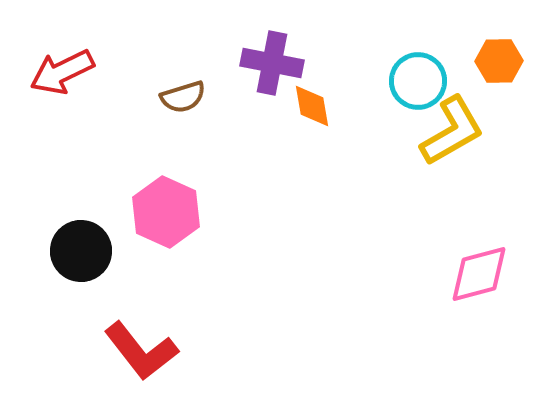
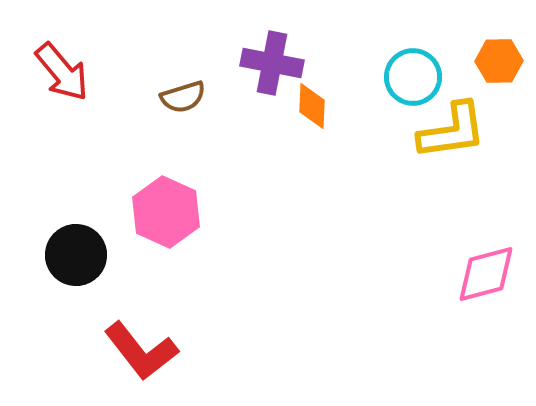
red arrow: rotated 104 degrees counterclockwise
cyan circle: moved 5 px left, 4 px up
orange diamond: rotated 12 degrees clockwise
yellow L-shape: rotated 22 degrees clockwise
black circle: moved 5 px left, 4 px down
pink diamond: moved 7 px right
